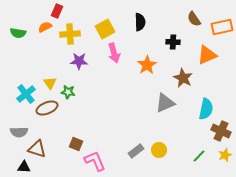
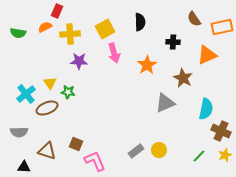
brown triangle: moved 10 px right, 2 px down
